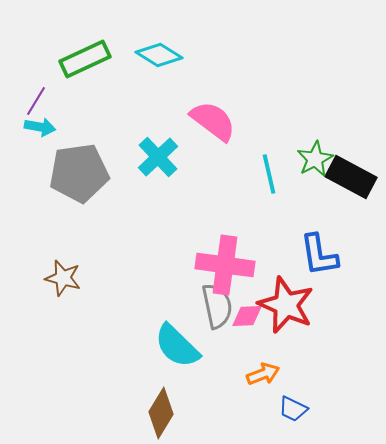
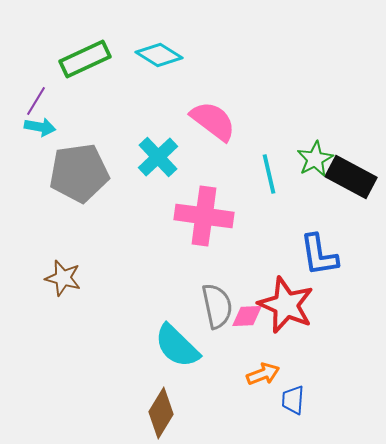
pink cross: moved 21 px left, 49 px up
blue trapezoid: moved 9 px up; rotated 68 degrees clockwise
